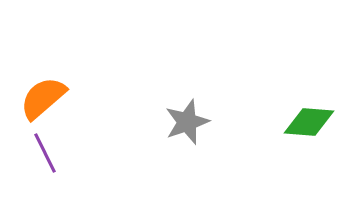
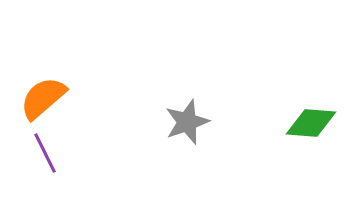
green diamond: moved 2 px right, 1 px down
